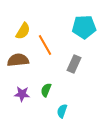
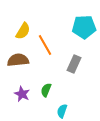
purple star: rotated 21 degrees clockwise
